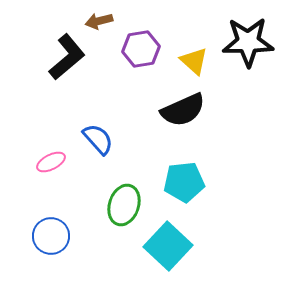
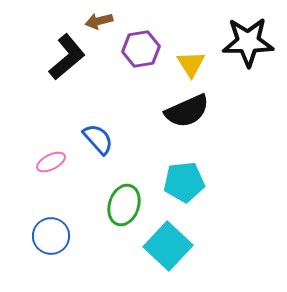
yellow triangle: moved 3 px left, 3 px down; rotated 16 degrees clockwise
black semicircle: moved 4 px right, 1 px down
